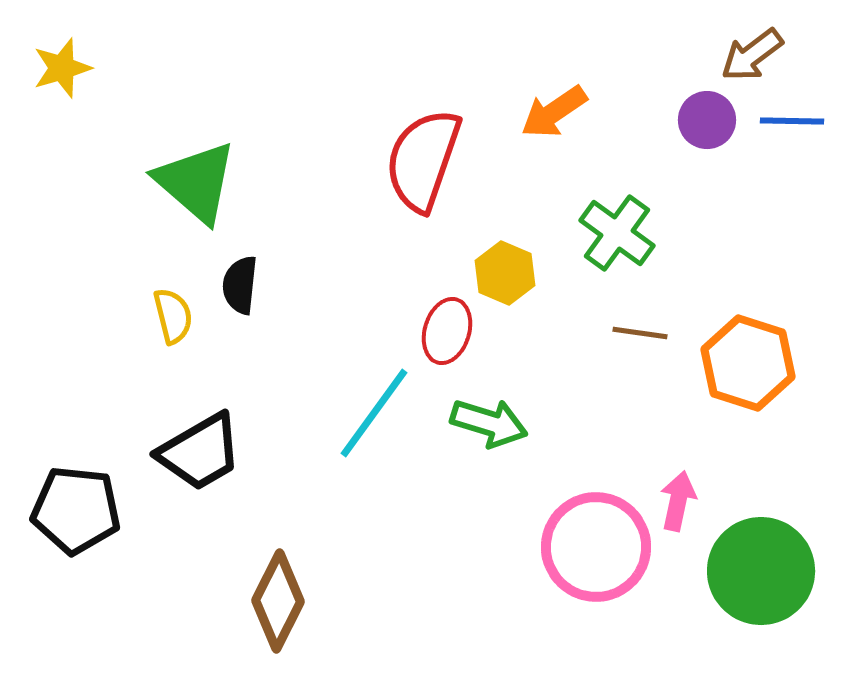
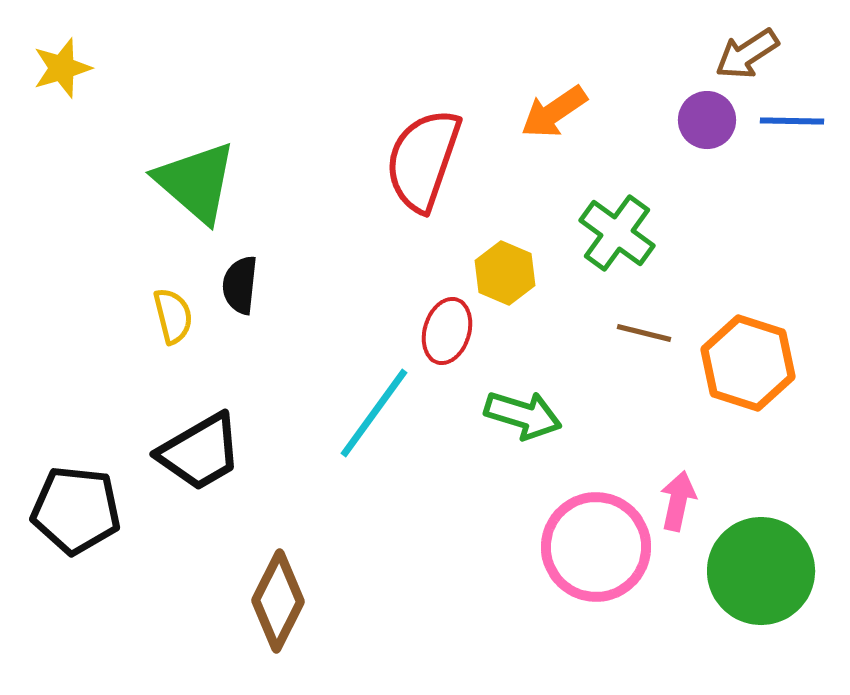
brown arrow: moved 5 px left, 1 px up; rotated 4 degrees clockwise
brown line: moved 4 px right; rotated 6 degrees clockwise
green arrow: moved 34 px right, 8 px up
